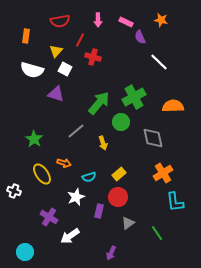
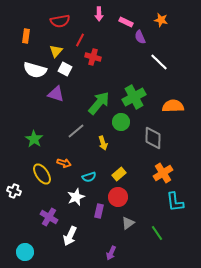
pink arrow: moved 1 px right, 6 px up
white semicircle: moved 3 px right
gray diamond: rotated 15 degrees clockwise
white arrow: rotated 30 degrees counterclockwise
